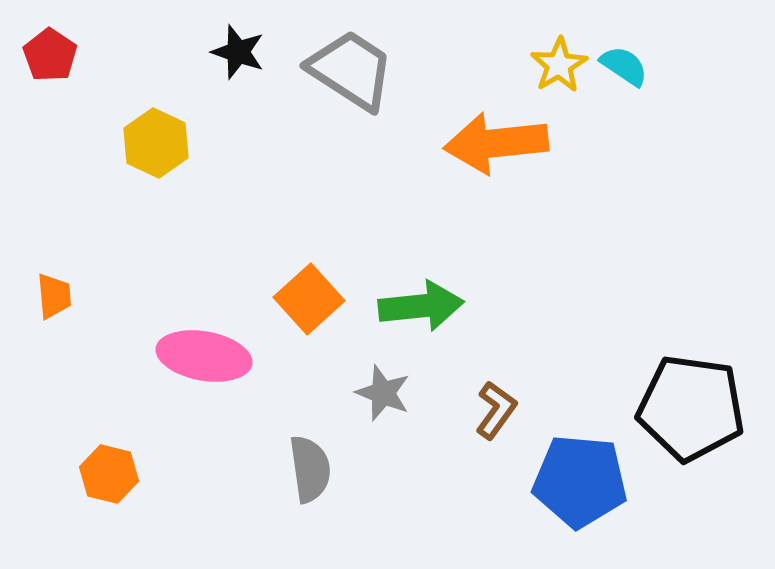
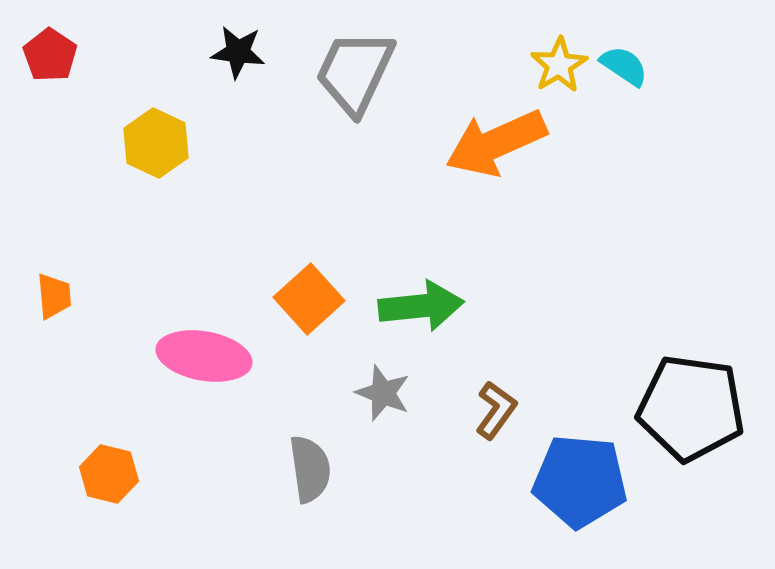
black star: rotated 12 degrees counterclockwise
gray trapezoid: moved 4 px right, 2 px down; rotated 98 degrees counterclockwise
orange arrow: rotated 18 degrees counterclockwise
